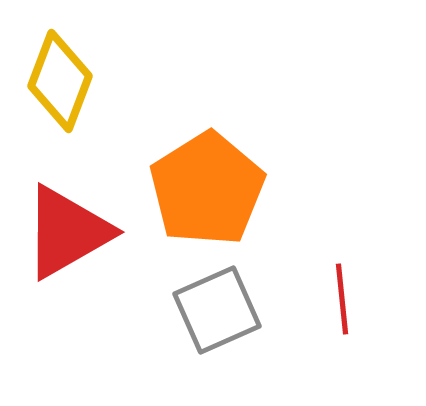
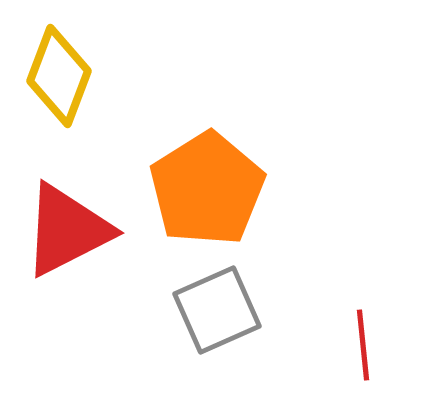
yellow diamond: moved 1 px left, 5 px up
red triangle: moved 2 px up; rotated 3 degrees clockwise
red line: moved 21 px right, 46 px down
